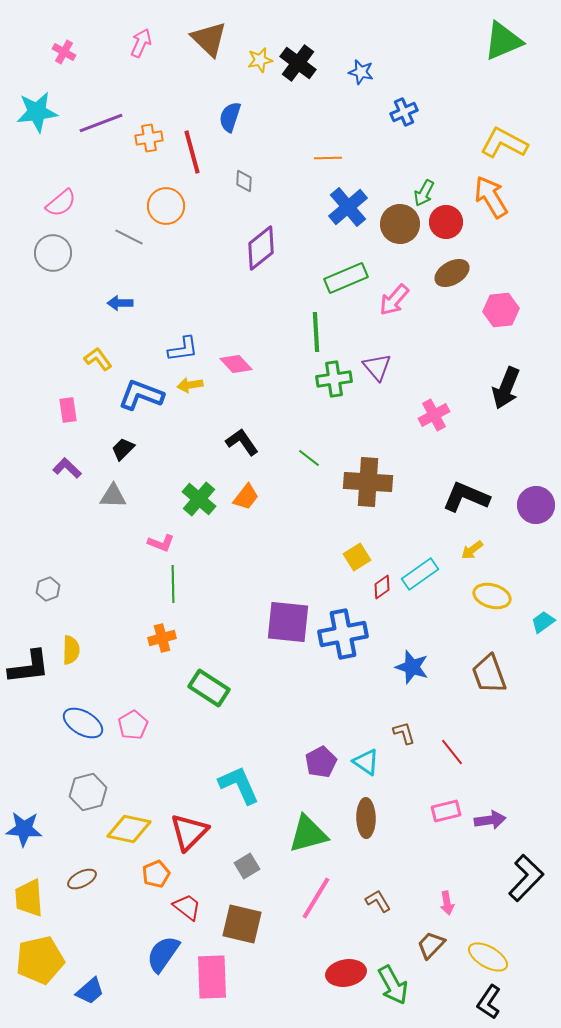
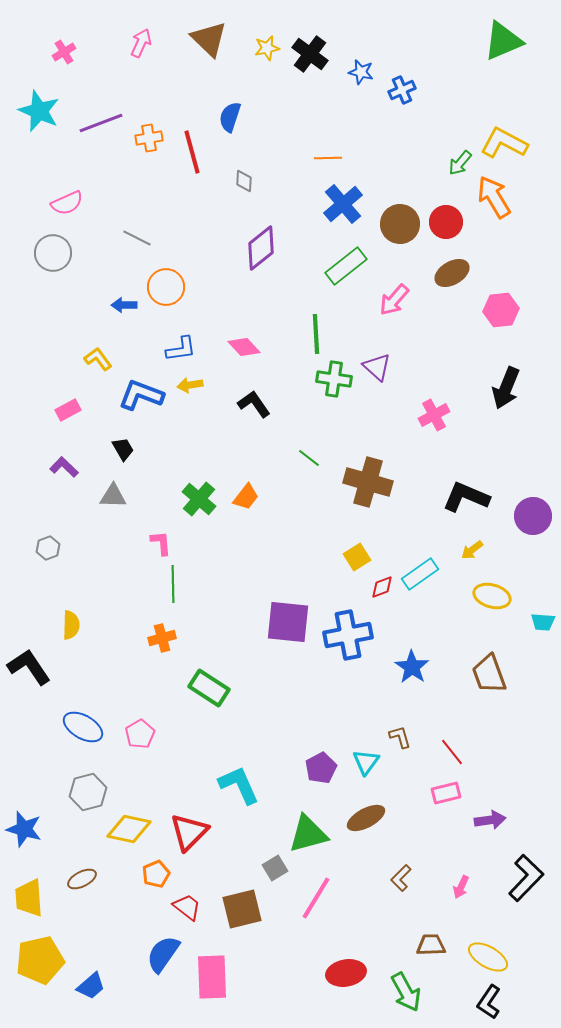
pink cross at (64, 52): rotated 30 degrees clockwise
yellow star at (260, 60): moved 7 px right, 12 px up
black cross at (298, 63): moved 12 px right, 9 px up
cyan star at (37, 112): moved 2 px right, 1 px up; rotated 30 degrees clockwise
blue cross at (404, 112): moved 2 px left, 22 px up
green arrow at (424, 193): moved 36 px right, 30 px up; rotated 12 degrees clockwise
orange arrow at (491, 197): moved 3 px right
pink semicircle at (61, 203): moved 6 px right; rotated 16 degrees clockwise
orange circle at (166, 206): moved 81 px down
blue cross at (348, 207): moved 5 px left, 3 px up
gray line at (129, 237): moved 8 px right, 1 px down
green rectangle at (346, 278): moved 12 px up; rotated 15 degrees counterclockwise
blue arrow at (120, 303): moved 4 px right, 2 px down
green line at (316, 332): moved 2 px down
blue L-shape at (183, 349): moved 2 px left
pink diamond at (236, 364): moved 8 px right, 17 px up
purple triangle at (377, 367): rotated 8 degrees counterclockwise
green cross at (334, 379): rotated 16 degrees clockwise
pink rectangle at (68, 410): rotated 70 degrees clockwise
black L-shape at (242, 442): moved 12 px right, 38 px up
black trapezoid at (123, 449): rotated 105 degrees clockwise
purple L-shape at (67, 468): moved 3 px left, 1 px up
brown cross at (368, 482): rotated 12 degrees clockwise
purple circle at (536, 505): moved 3 px left, 11 px down
pink L-shape at (161, 543): rotated 116 degrees counterclockwise
red diamond at (382, 587): rotated 15 degrees clockwise
gray hexagon at (48, 589): moved 41 px up
cyan trapezoid at (543, 622): rotated 140 degrees counterclockwise
blue cross at (343, 634): moved 5 px right, 1 px down
yellow semicircle at (71, 650): moved 25 px up
black L-shape at (29, 667): rotated 117 degrees counterclockwise
blue star at (412, 667): rotated 16 degrees clockwise
blue ellipse at (83, 723): moved 4 px down
pink pentagon at (133, 725): moved 7 px right, 9 px down
brown L-shape at (404, 733): moved 4 px left, 4 px down
purple pentagon at (321, 762): moved 6 px down
cyan triangle at (366, 762): rotated 32 degrees clockwise
pink rectangle at (446, 811): moved 18 px up
brown ellipse at (366, 818): rotated 63 degrees clockwise
blue star at (24, 829): rotated 12 degrees clockwise
gray square at (247, 866): moved 28 px right, 2 px down
brown L-shape at (378, 901): moved 23 px right, 23 px up; rotated 104 degrees counterclockwise
pink arrow at (447, 903): moved 14 px right, 16 px up; rotated 35 degrees clockwise
brown square at (242, 924): moved 15 px up; rotated 27 degrees counterclockwise
brown trapezoid at (431, 945): rotated 44 degrees clockwise
green arrow at (393, 985): moved 13 px right, 7 px down
blue trapezoid at (90, 991): moved 1 px right, 5 px up
